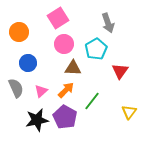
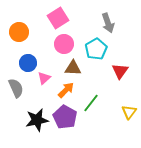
pink triangle: moved 3 px right, 13 px up
green line: moved 1 px left, 2 px down
